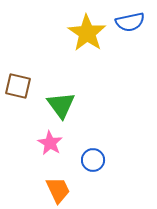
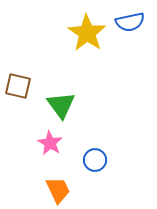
blue circle: moved 2 px right
